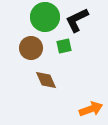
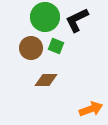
green square: moved 8 px left; rotated 35 degrees clockwise
brown diamond: rotated 65 degrees counterclockwise
